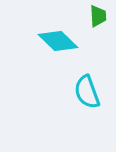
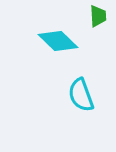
cyan semicircle: moved 6 px left, 3 px down
